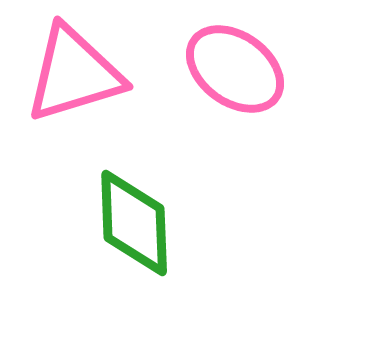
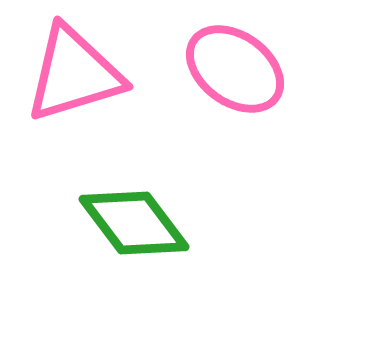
green diamond: rotated 35 degrees counterclockwise
